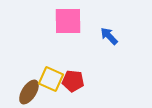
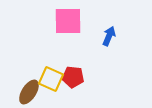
blue arrow: rotated 66 degrees clockwise
red pentagon: moved 4 px up
